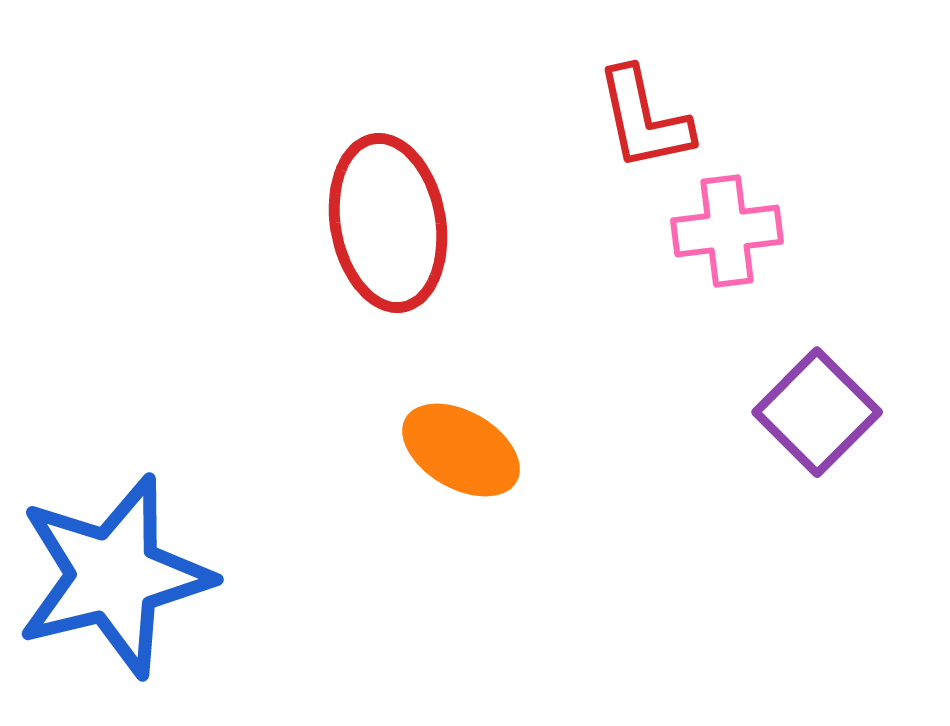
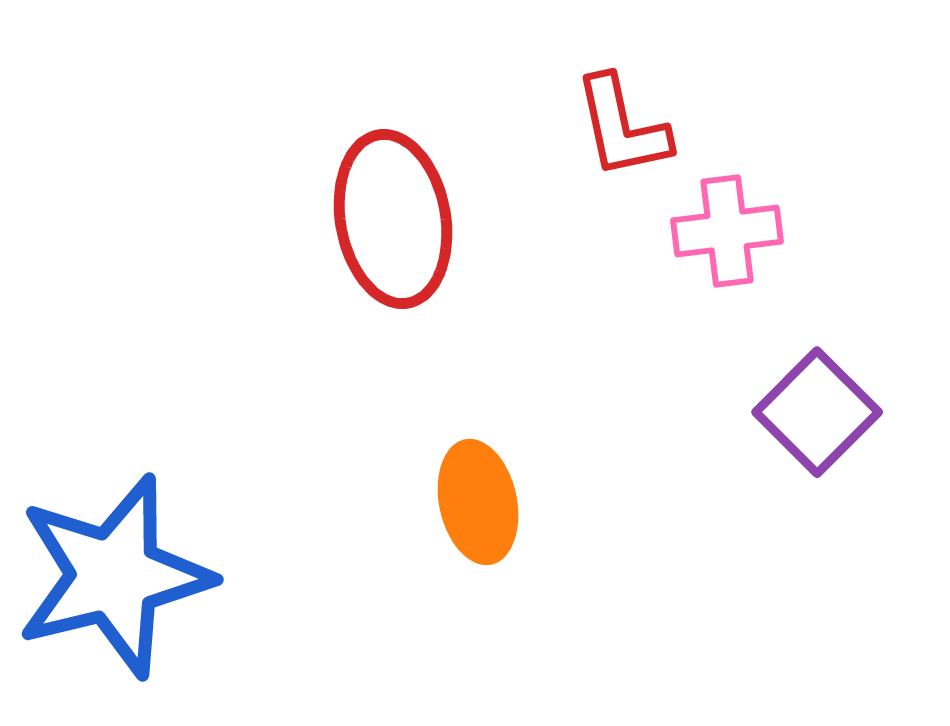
red L-shape: moved 22 px left, 8 px down
red ellipse: moved 5 px right, 4 px up
orange ellipse: moved 17 px right, 52 px down; rotated 48 degrees clockwise
